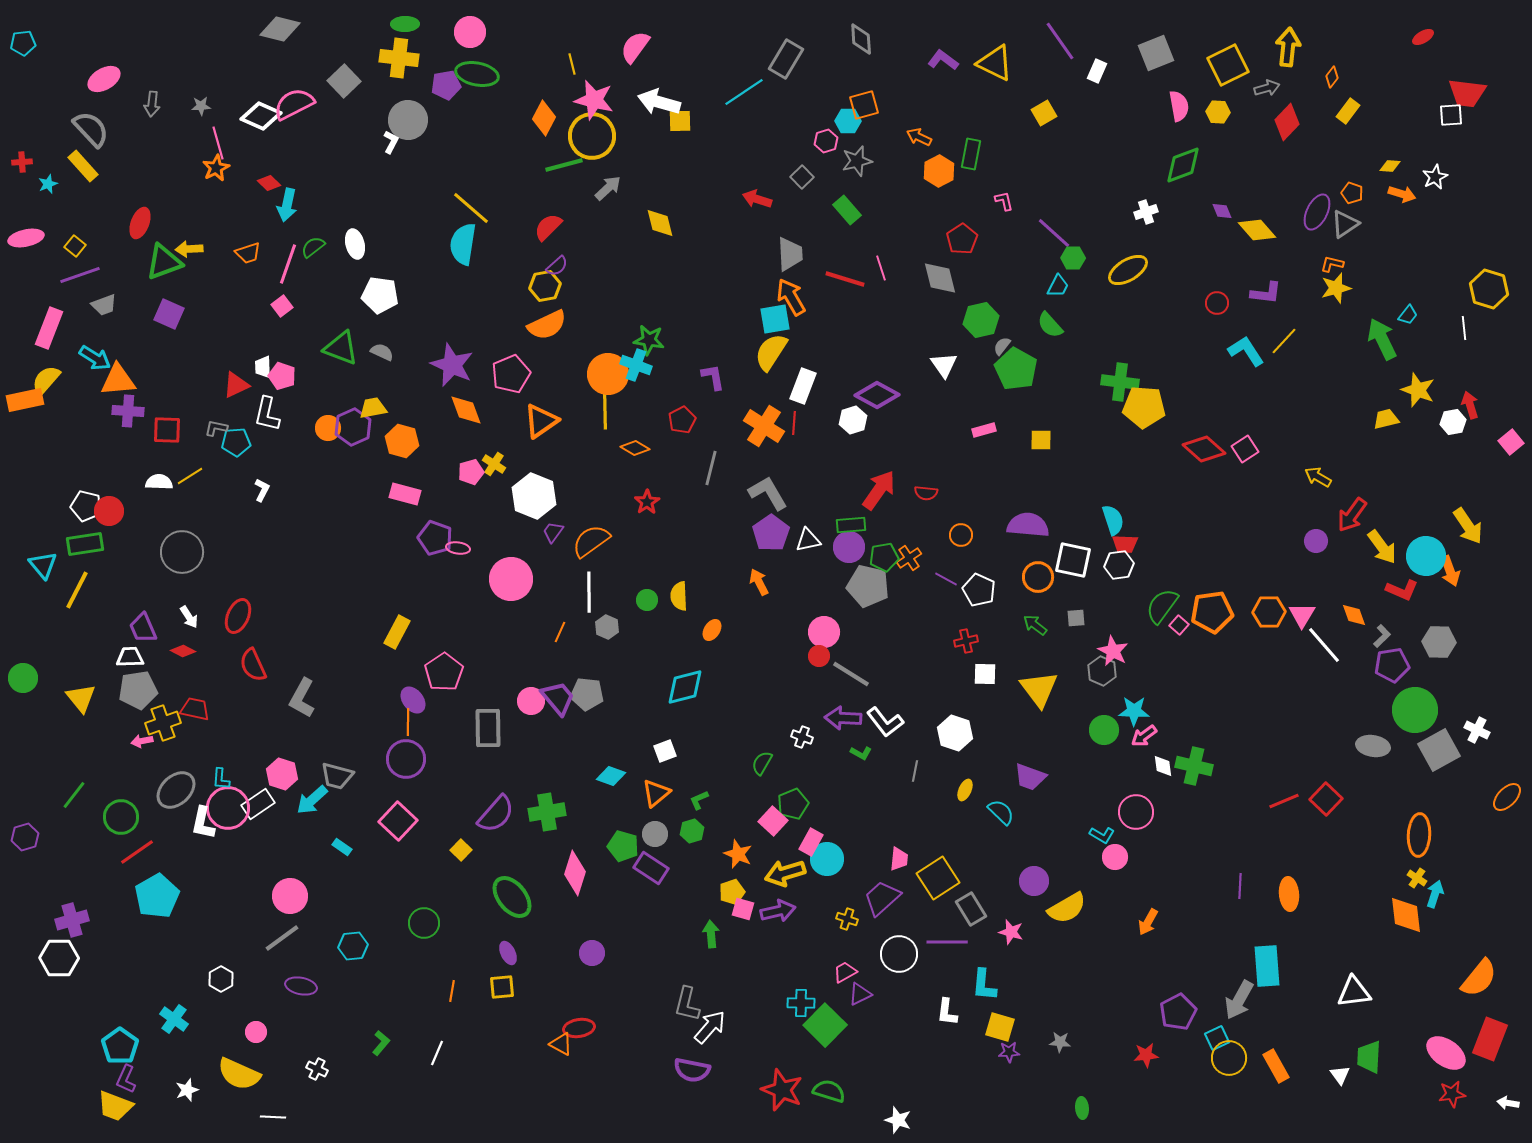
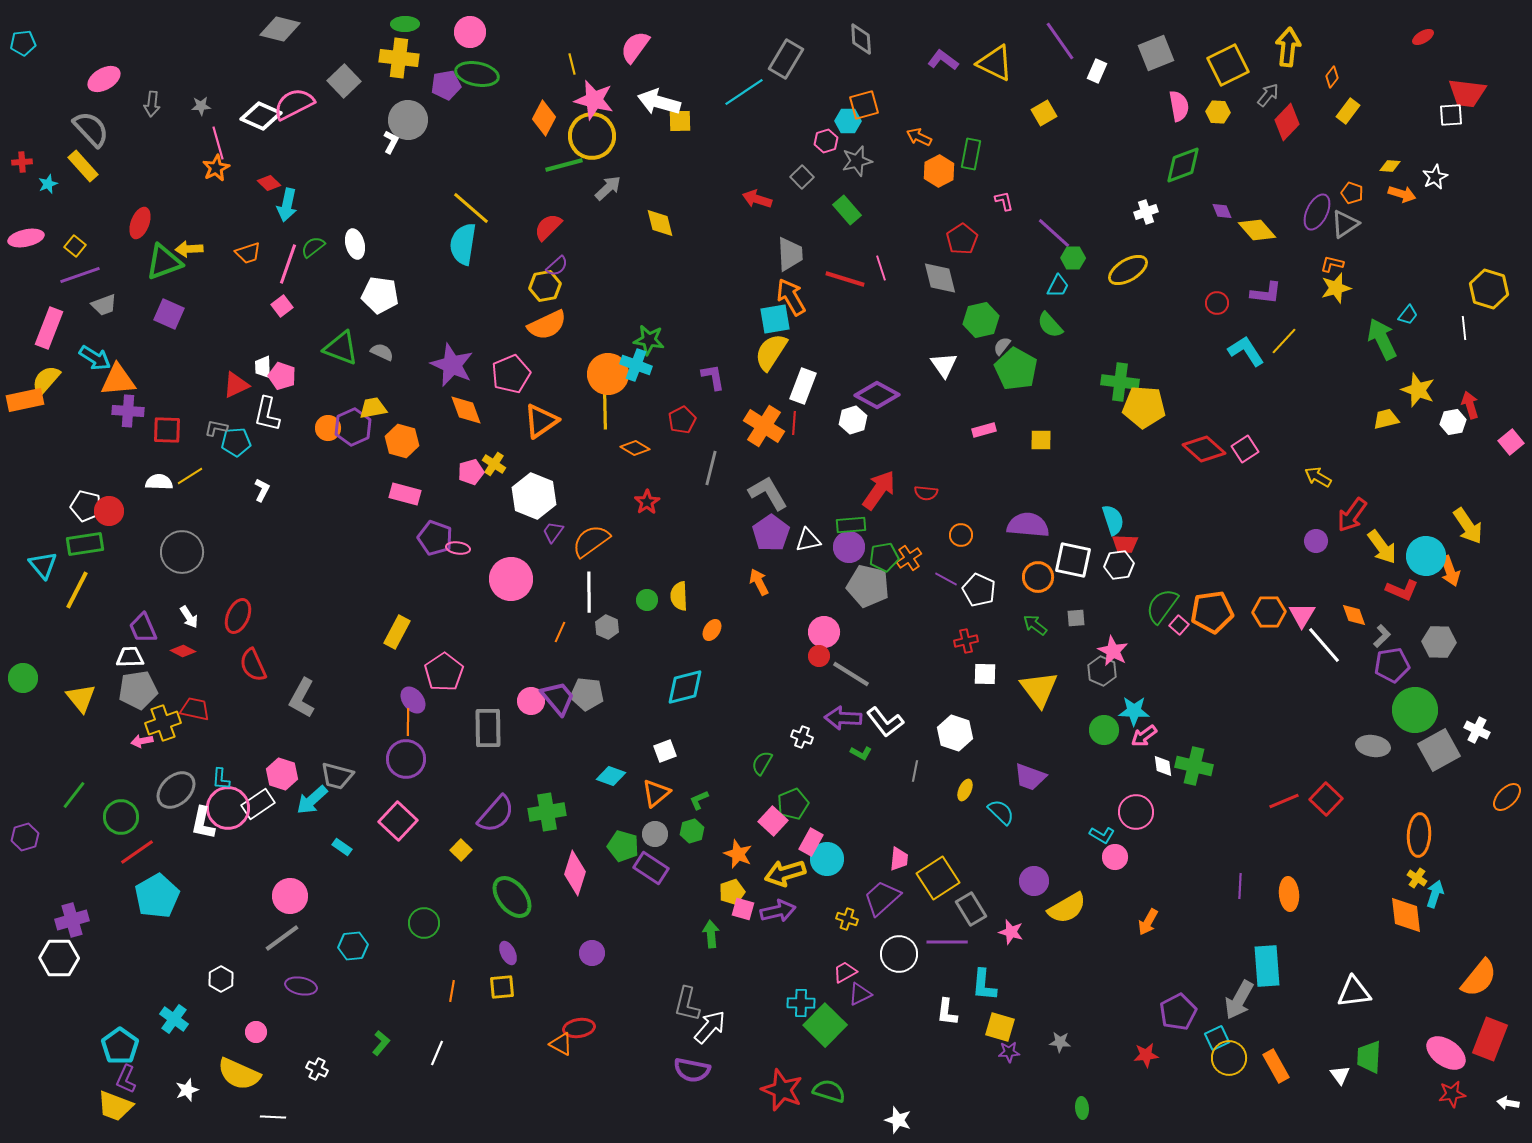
gray arrow at (1267, 88): moved 1 px right, 7 px down; rotated 35 degrees counterclockwise
